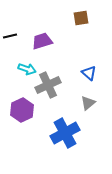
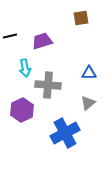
cyan arrow: moved 2 px left, 1 px up; rotated 60 degrees clockwise
blue triangle: rotated 42 degrees counterclockwise
gray cross: rotated 30 degrees clockwise
